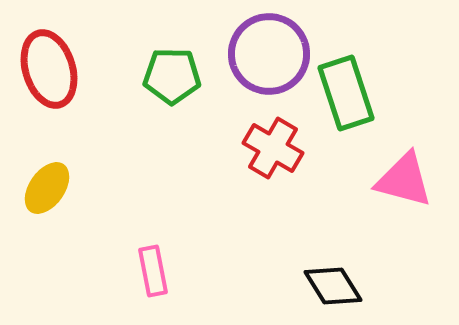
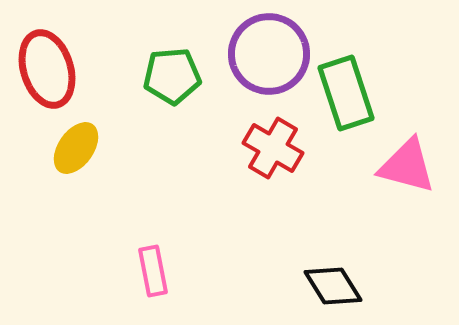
red ellipse: moved 2 px left
green pentagon: rotated 6 degrees counterclockwise
pink triangle: moved 3 px right, 14 px up
yellow ellipse: moved 29 px right, 40 px up
